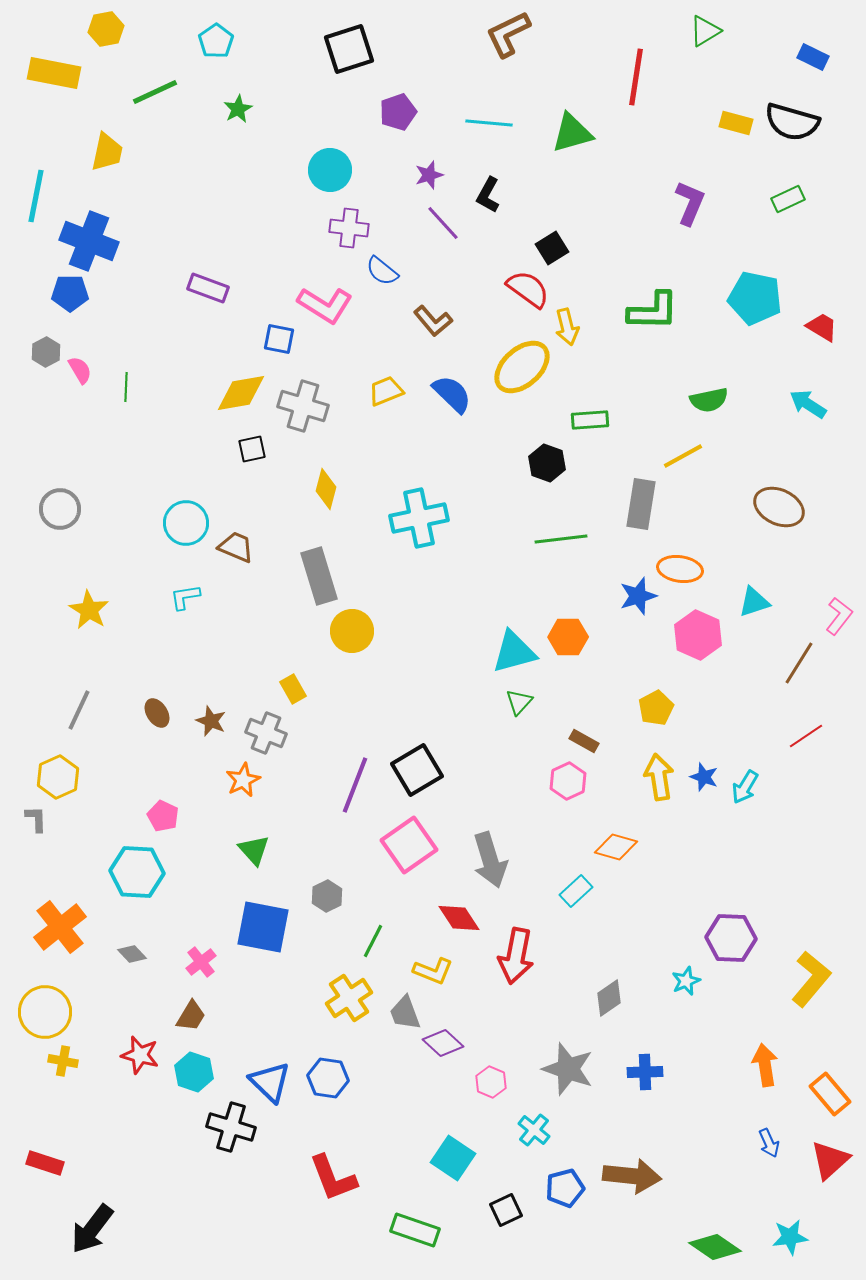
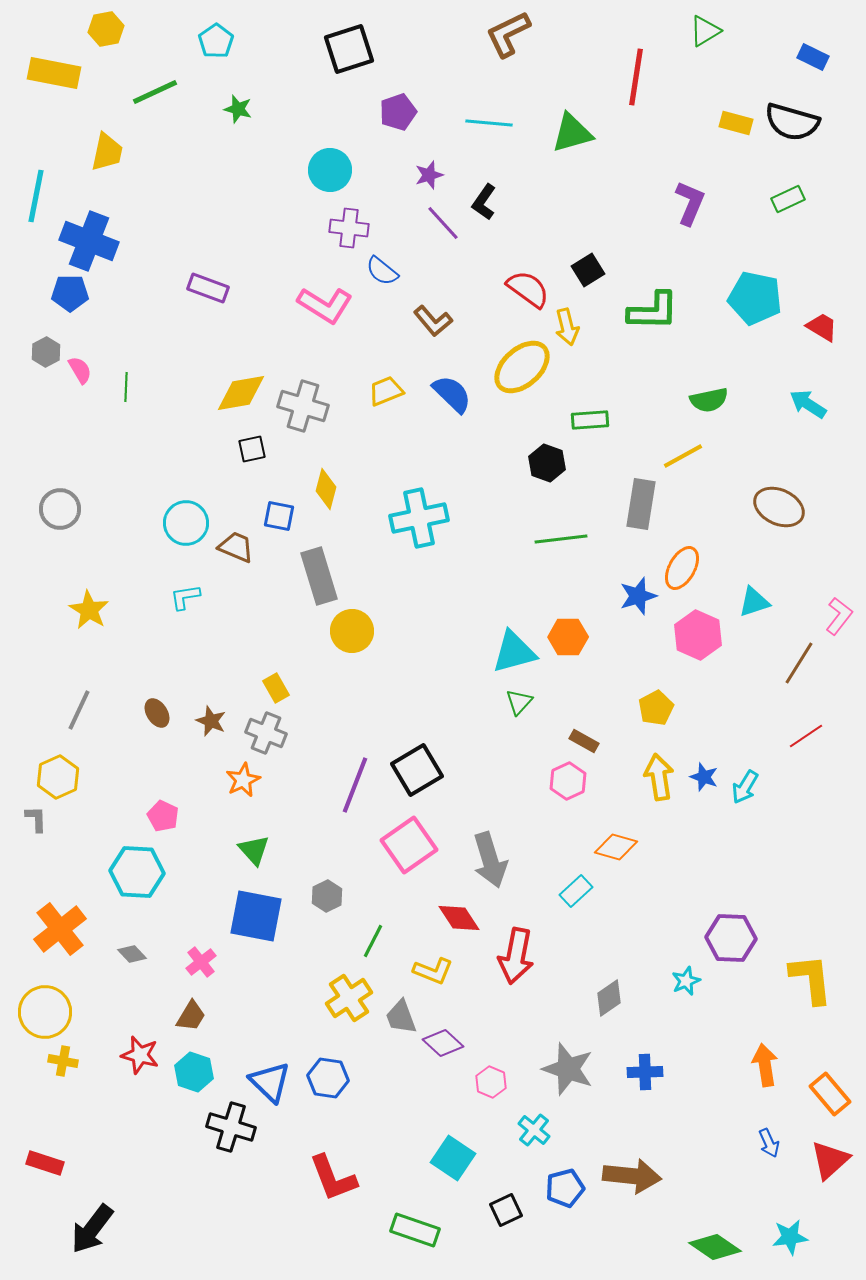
green star at (238, 109): rotated 28 degrees counterclockwise
black L-shape at (488, 195): moved 4 px left, 7 px down; rotated 6 degrees clockwise
black square at (552, 248): moved 36 px right, 22 px down
blue square at (279, 339): moved 177 px down
orange ellipse at (680, 569): moved 2 px right, 1 px up; rotated 69 degrees counterclockwise
yellow rectangle at (293, 689): moved 17 px left, 1 px up
orange cross at (60, 927): moved 2 px down
blue square at (263, 927): moved 7 px left, 11 px up
yellow L-shape at (811, 979): rotated 46 degrees counterclockwise
gray trapezoid at (405, 1013): moved 4 px left, 4 px down
